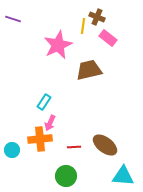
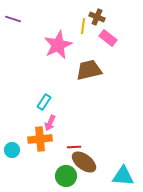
brown ellipse: moved 21 px left, 17 px down
